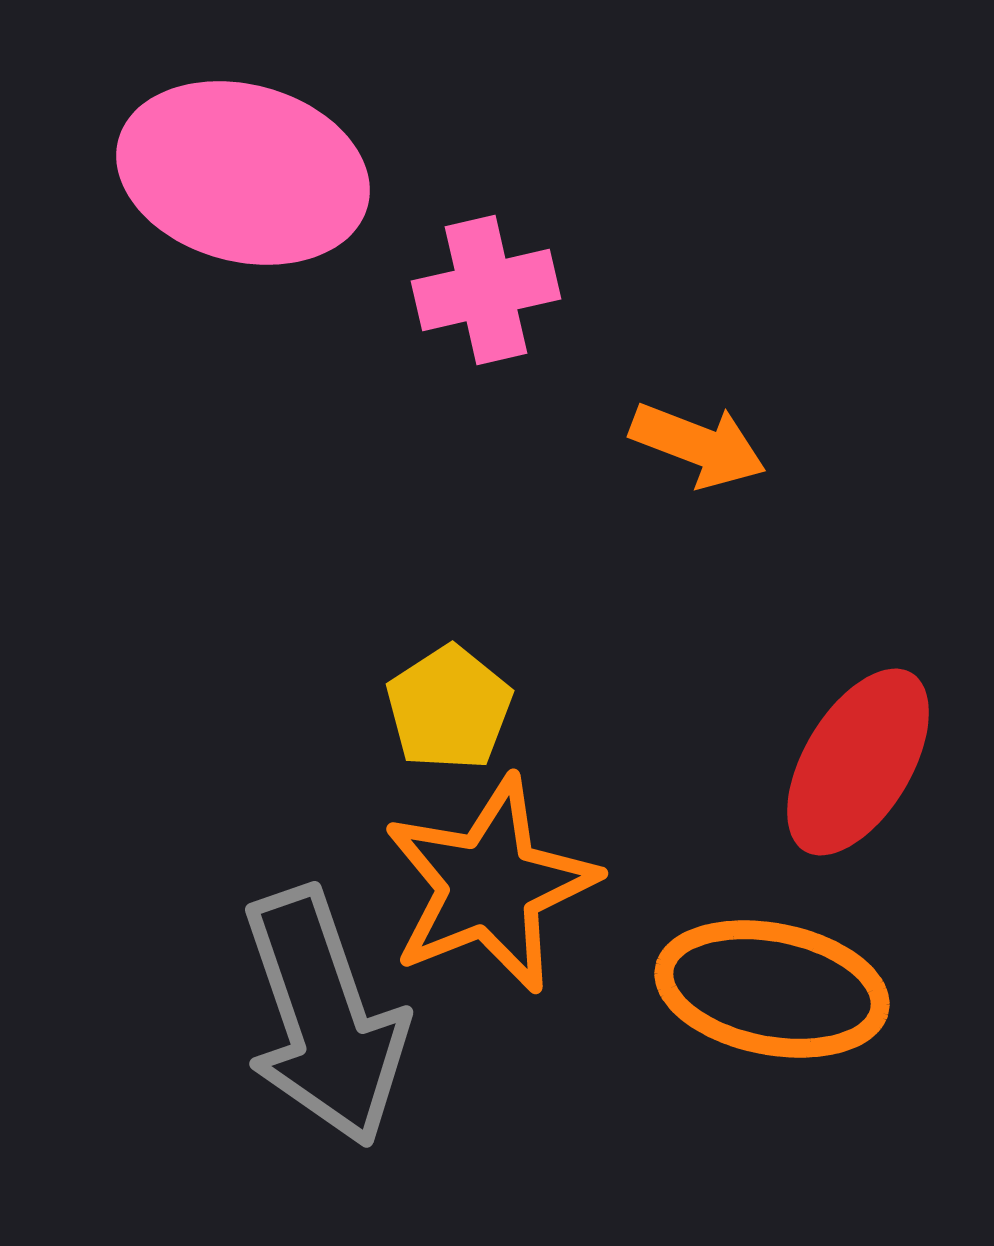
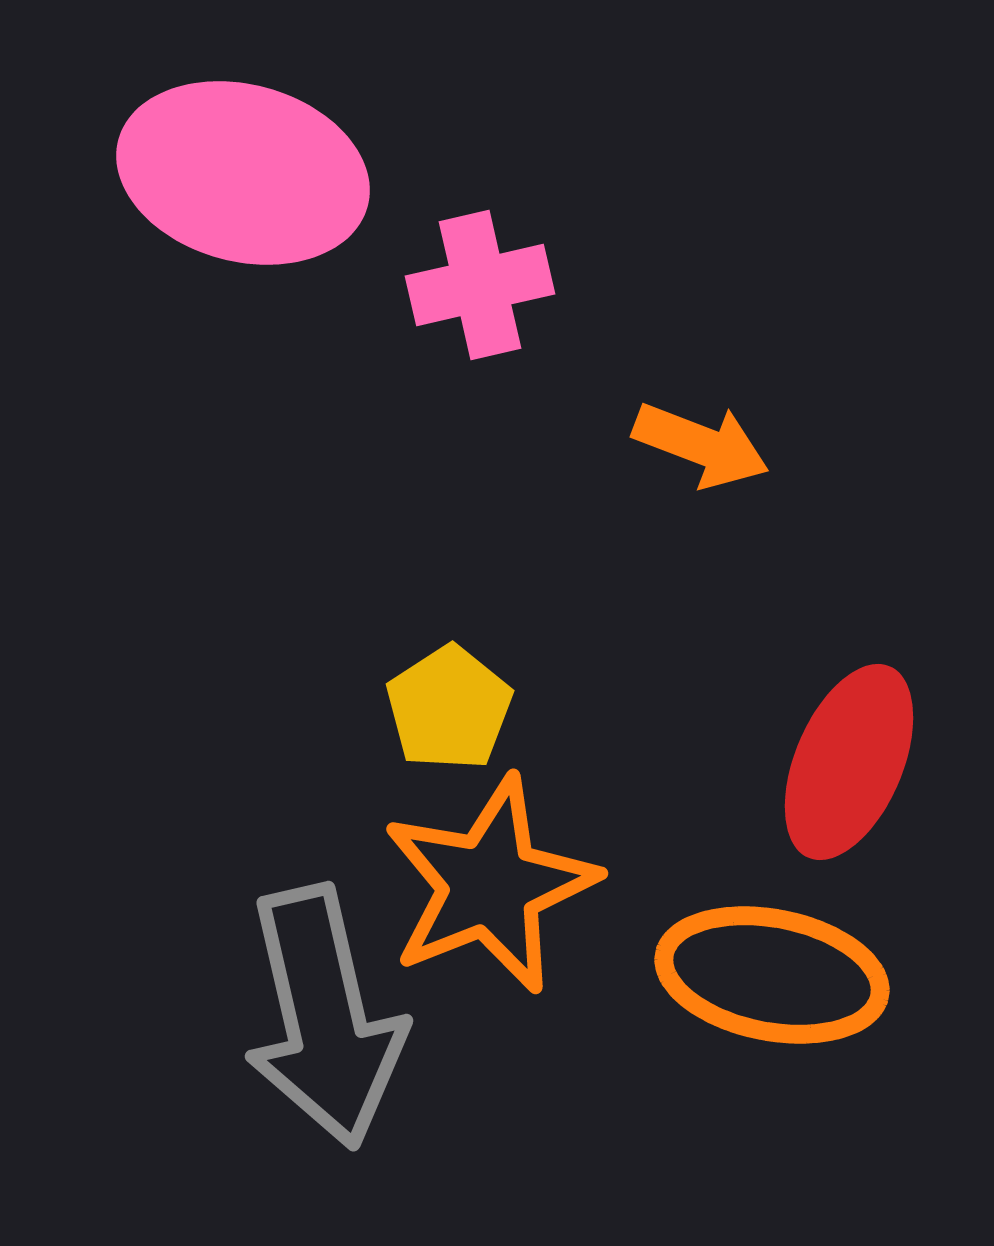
pink cross: moved 6 px left, 5 px up
orange arrow: moved 3 px right
red ellipse: moved 9 px left; rotated 8 degrees counterclockwise
orange ellipse: moved 14 px up
gray arrow: rotated 6 degrees clockwise
